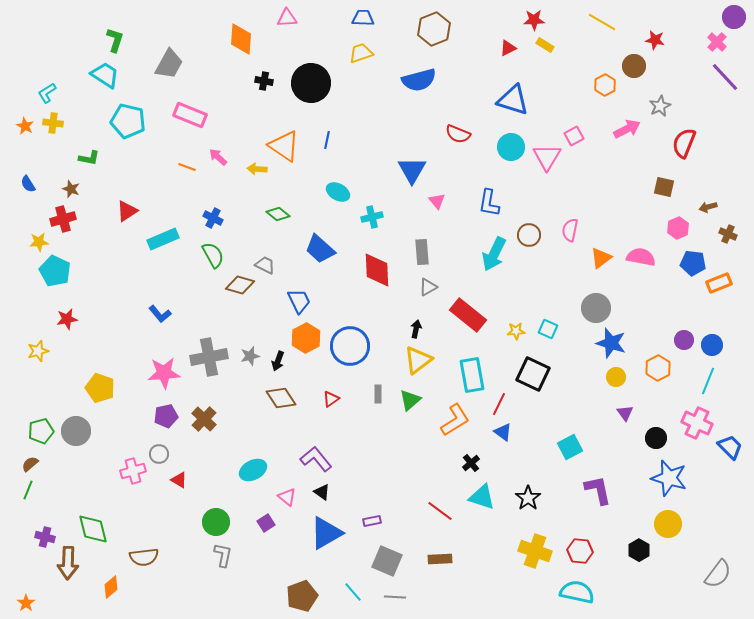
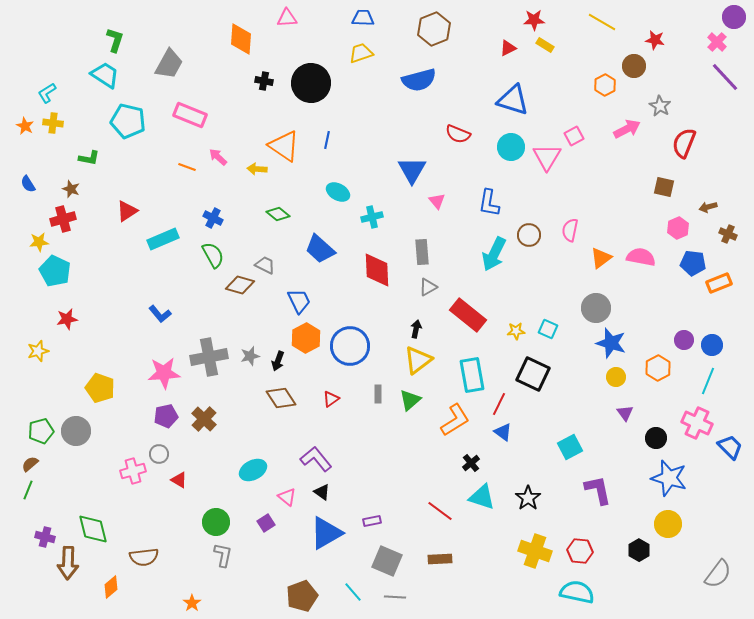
gray star at (660, 106): rotated 15 degrees counterclockwise
orange star at (26, 603): moved 166 px right
